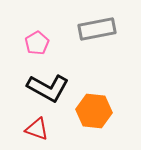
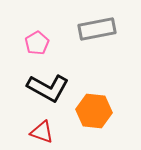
red triangle: moved 5 px right, 3 px down
